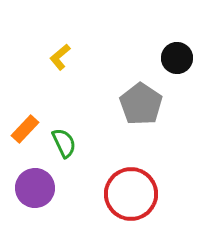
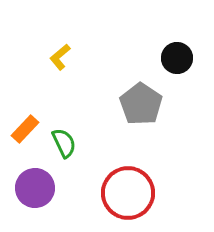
red circle: moved 3 px left, 1 px up
